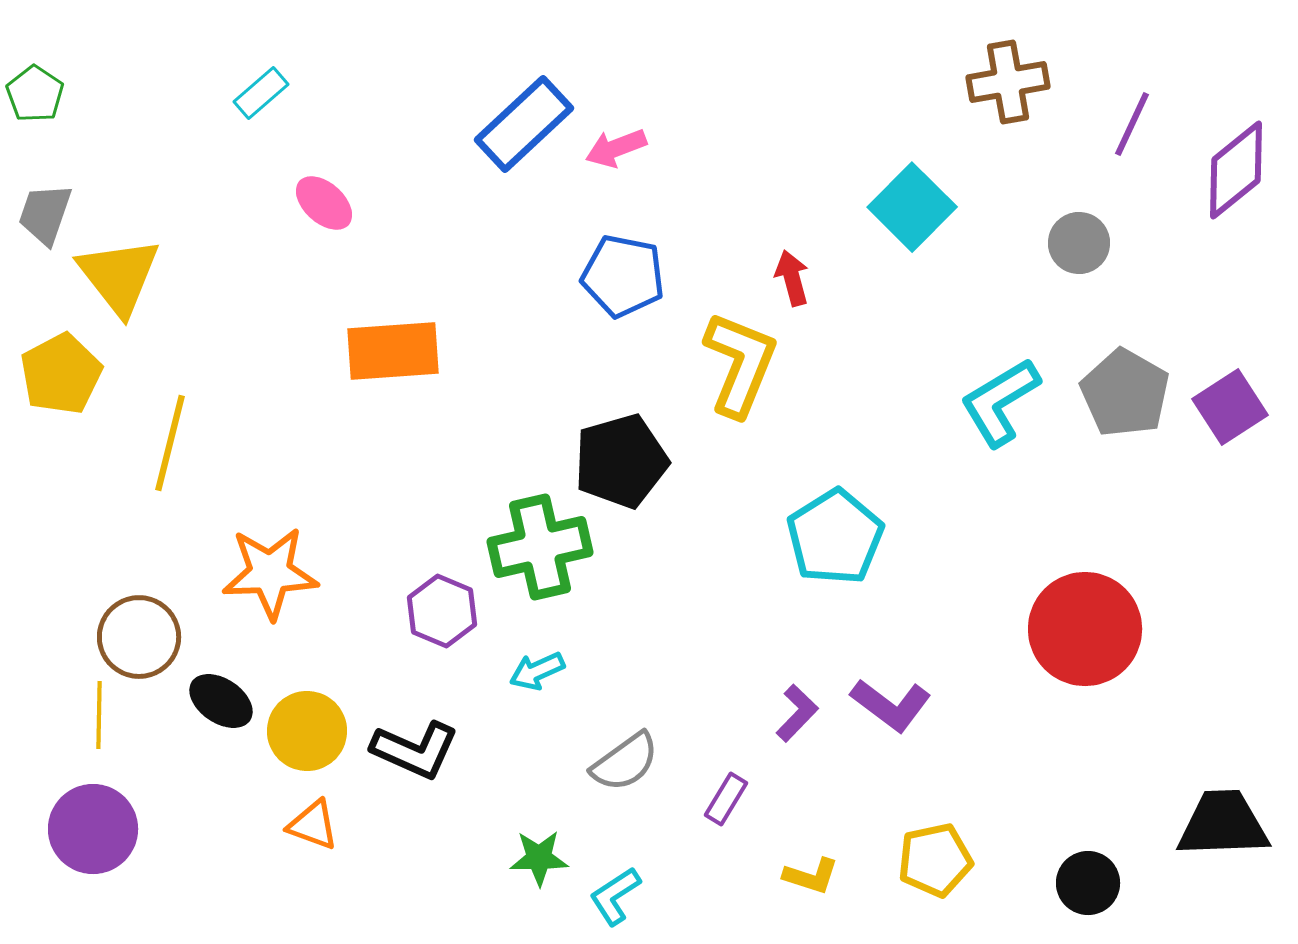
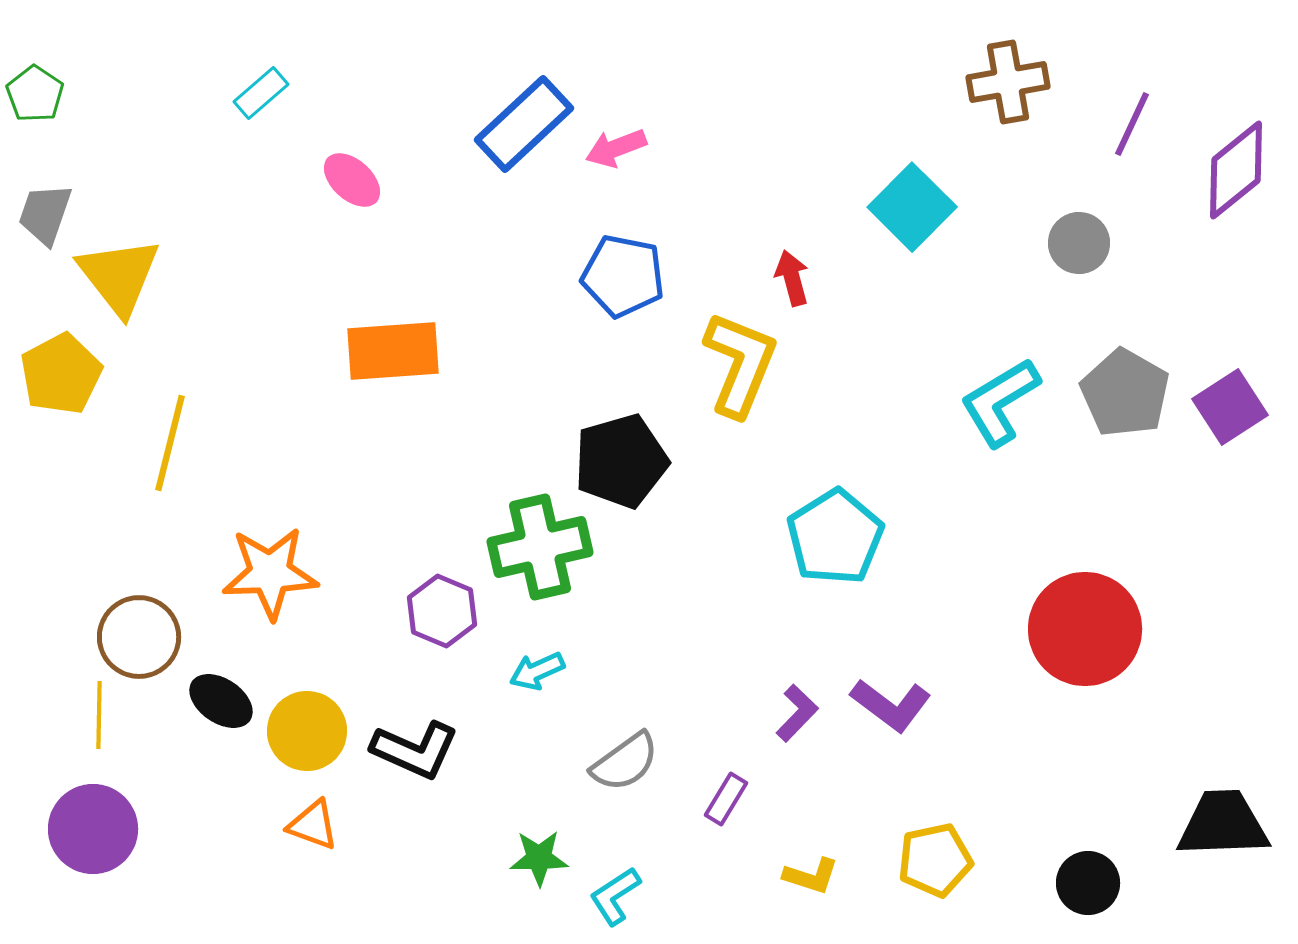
pink ellipse at (324, 203): moved 28 px right, 23 px up
